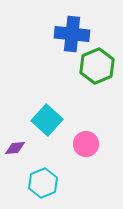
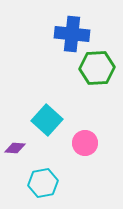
green hexagon: moved 2 px down; rotated 20 degrees clockwise
pink circle: moved 1 px left, 1 px up
purple diamond: rotated 10 degrees clockwise
cyan hexagon: rotated 12 degrees clockwise
